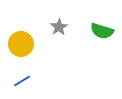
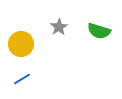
green semicircle: moved 3 px left
blue line: moved 2 px up
